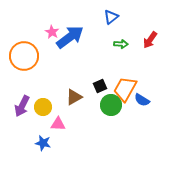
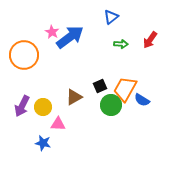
orange circle: moved 1 px up
